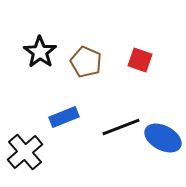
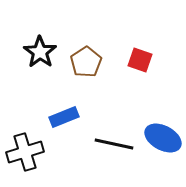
brown pentagon: rotated 16 degrees clockwise
black line: moved 7 px left, 17 px down; rotated 33 degrees clockwise
black cross: rotated 24 degrees clockwise
